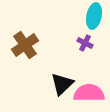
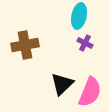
cyan ellipse: moved 15 px left
brown cross: rotated 24 degrees clockwise
pink semicircle: moved 1 px right, 1 px up; rotated 112 degrees clockwise
